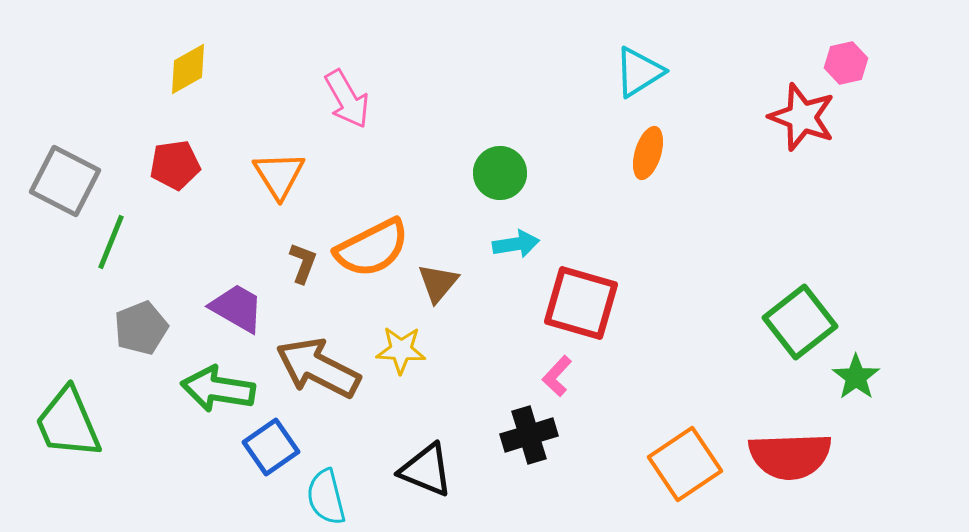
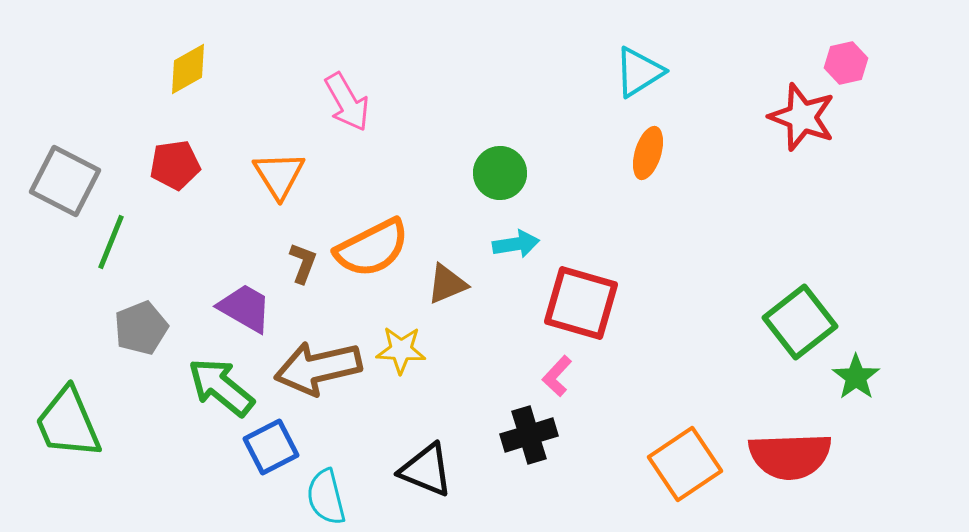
pink arrow: moved 3 px down
brown triangle: moved 9 px right, 1 px down; rotated 27 degrees clockwise
purple trapezoid: moved 8 px right
brown arrow: rotated 40 degrees counterclockwise
green arrow: moved 3 px right, 2 px up; rotated 30 degrees clockwise
blue square: rotated 8 degrees clockwise
